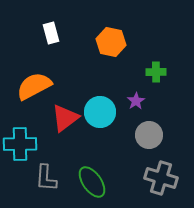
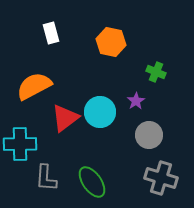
green cross: rotated 24 degrees clockwise
